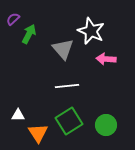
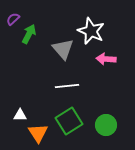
white triangle: moved 2 px right
